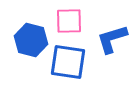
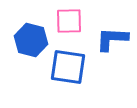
blue L-shape: rotated 20 degrees clockwise
blue square: moved 5 px down
